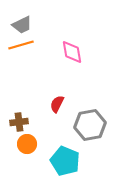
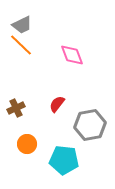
orange line: rotated 60 degrees clockwise
pink diamond: moved 3 px down; rotated 10 degrees counterclockwise
red semicircle: rotated 12 degrees clockwise
brown cross: moved 3 px left, 14 px up; rotated 18 degrees counterclockwise
cyan pentagon: moved 1 px left, 1 px up; rotated 16 degrees counterclockwise
